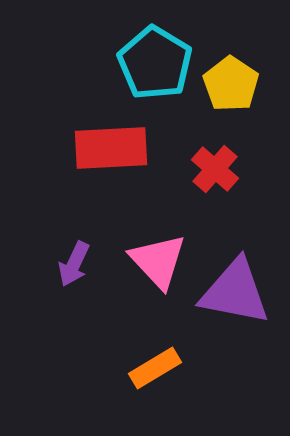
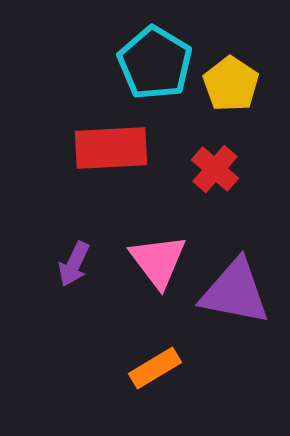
pink triangle: rotated 6 degrees clockwise
